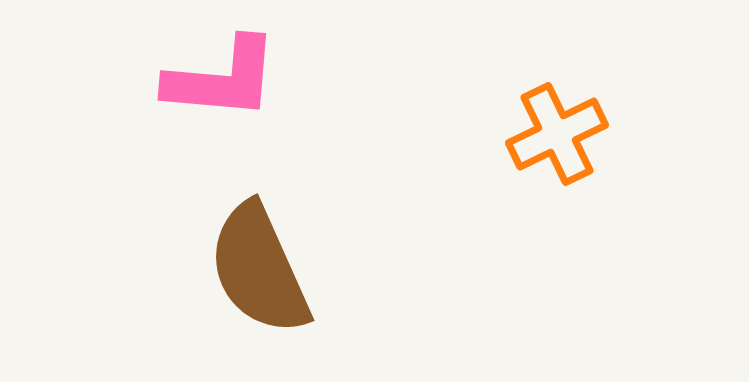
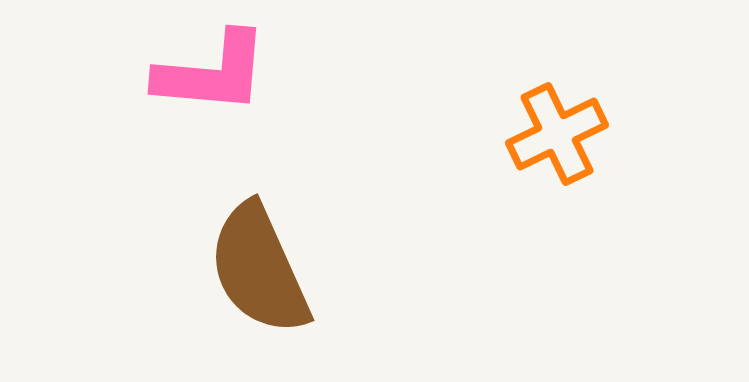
pink L-shape: moved 10 px left, 6 px up
